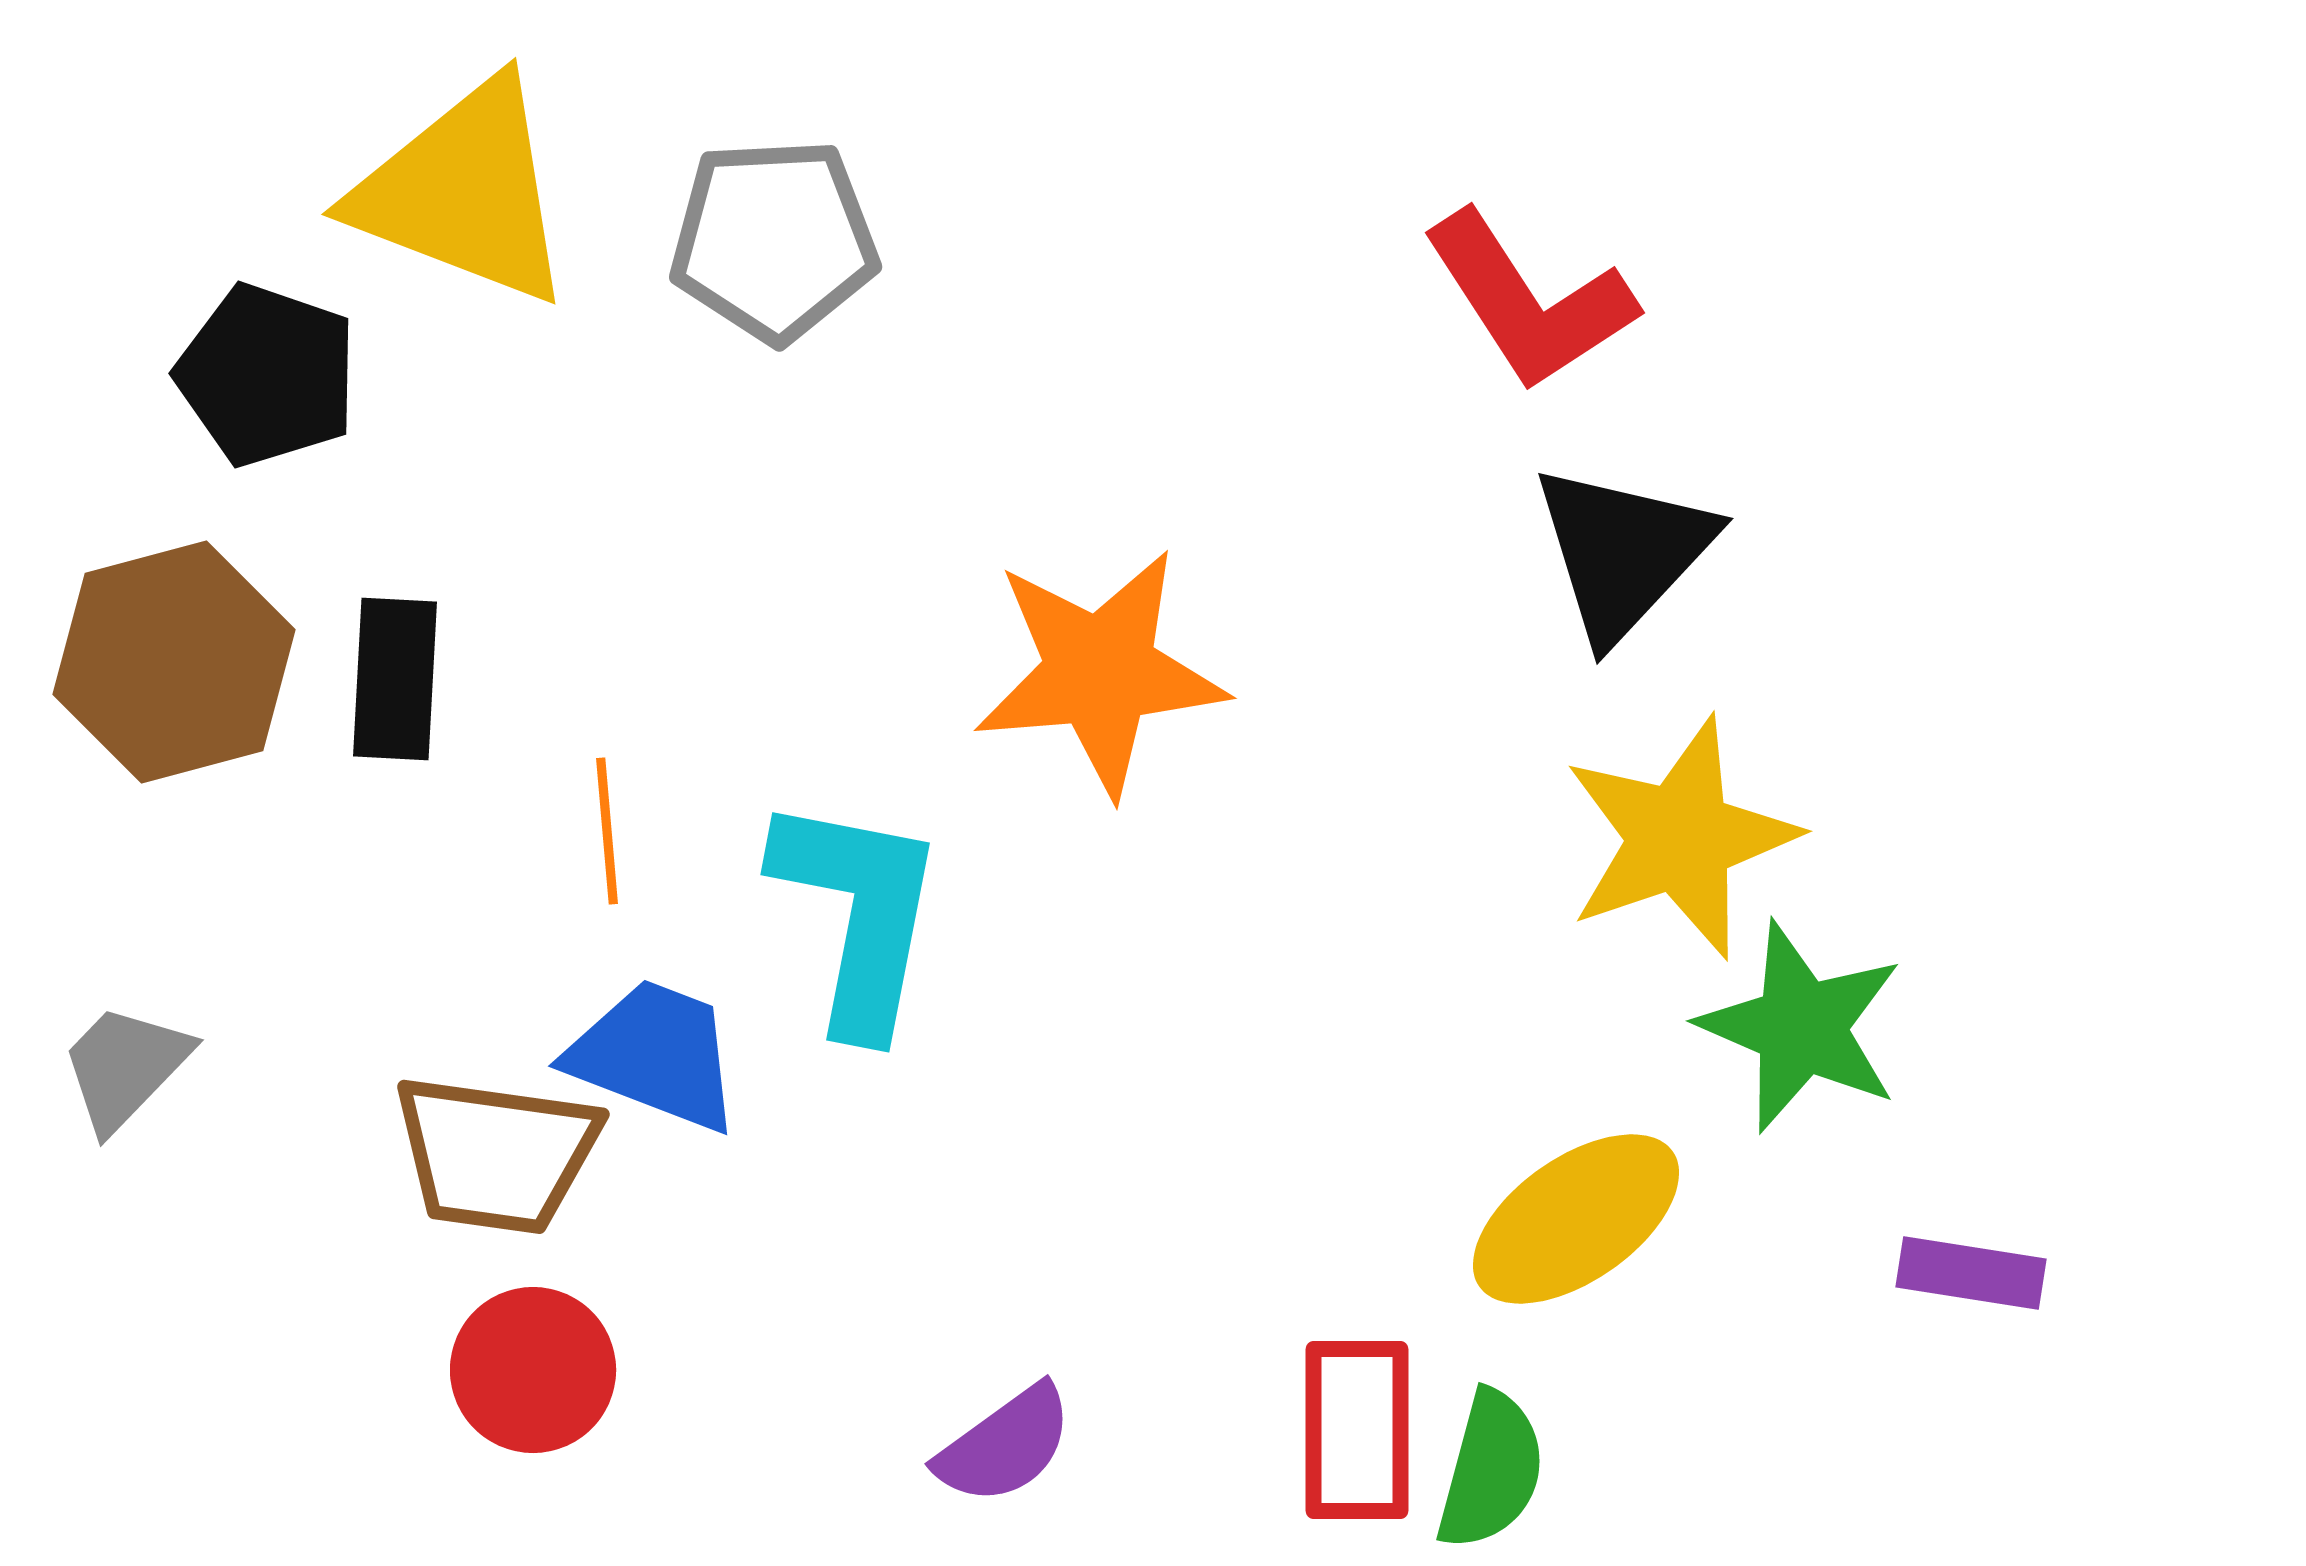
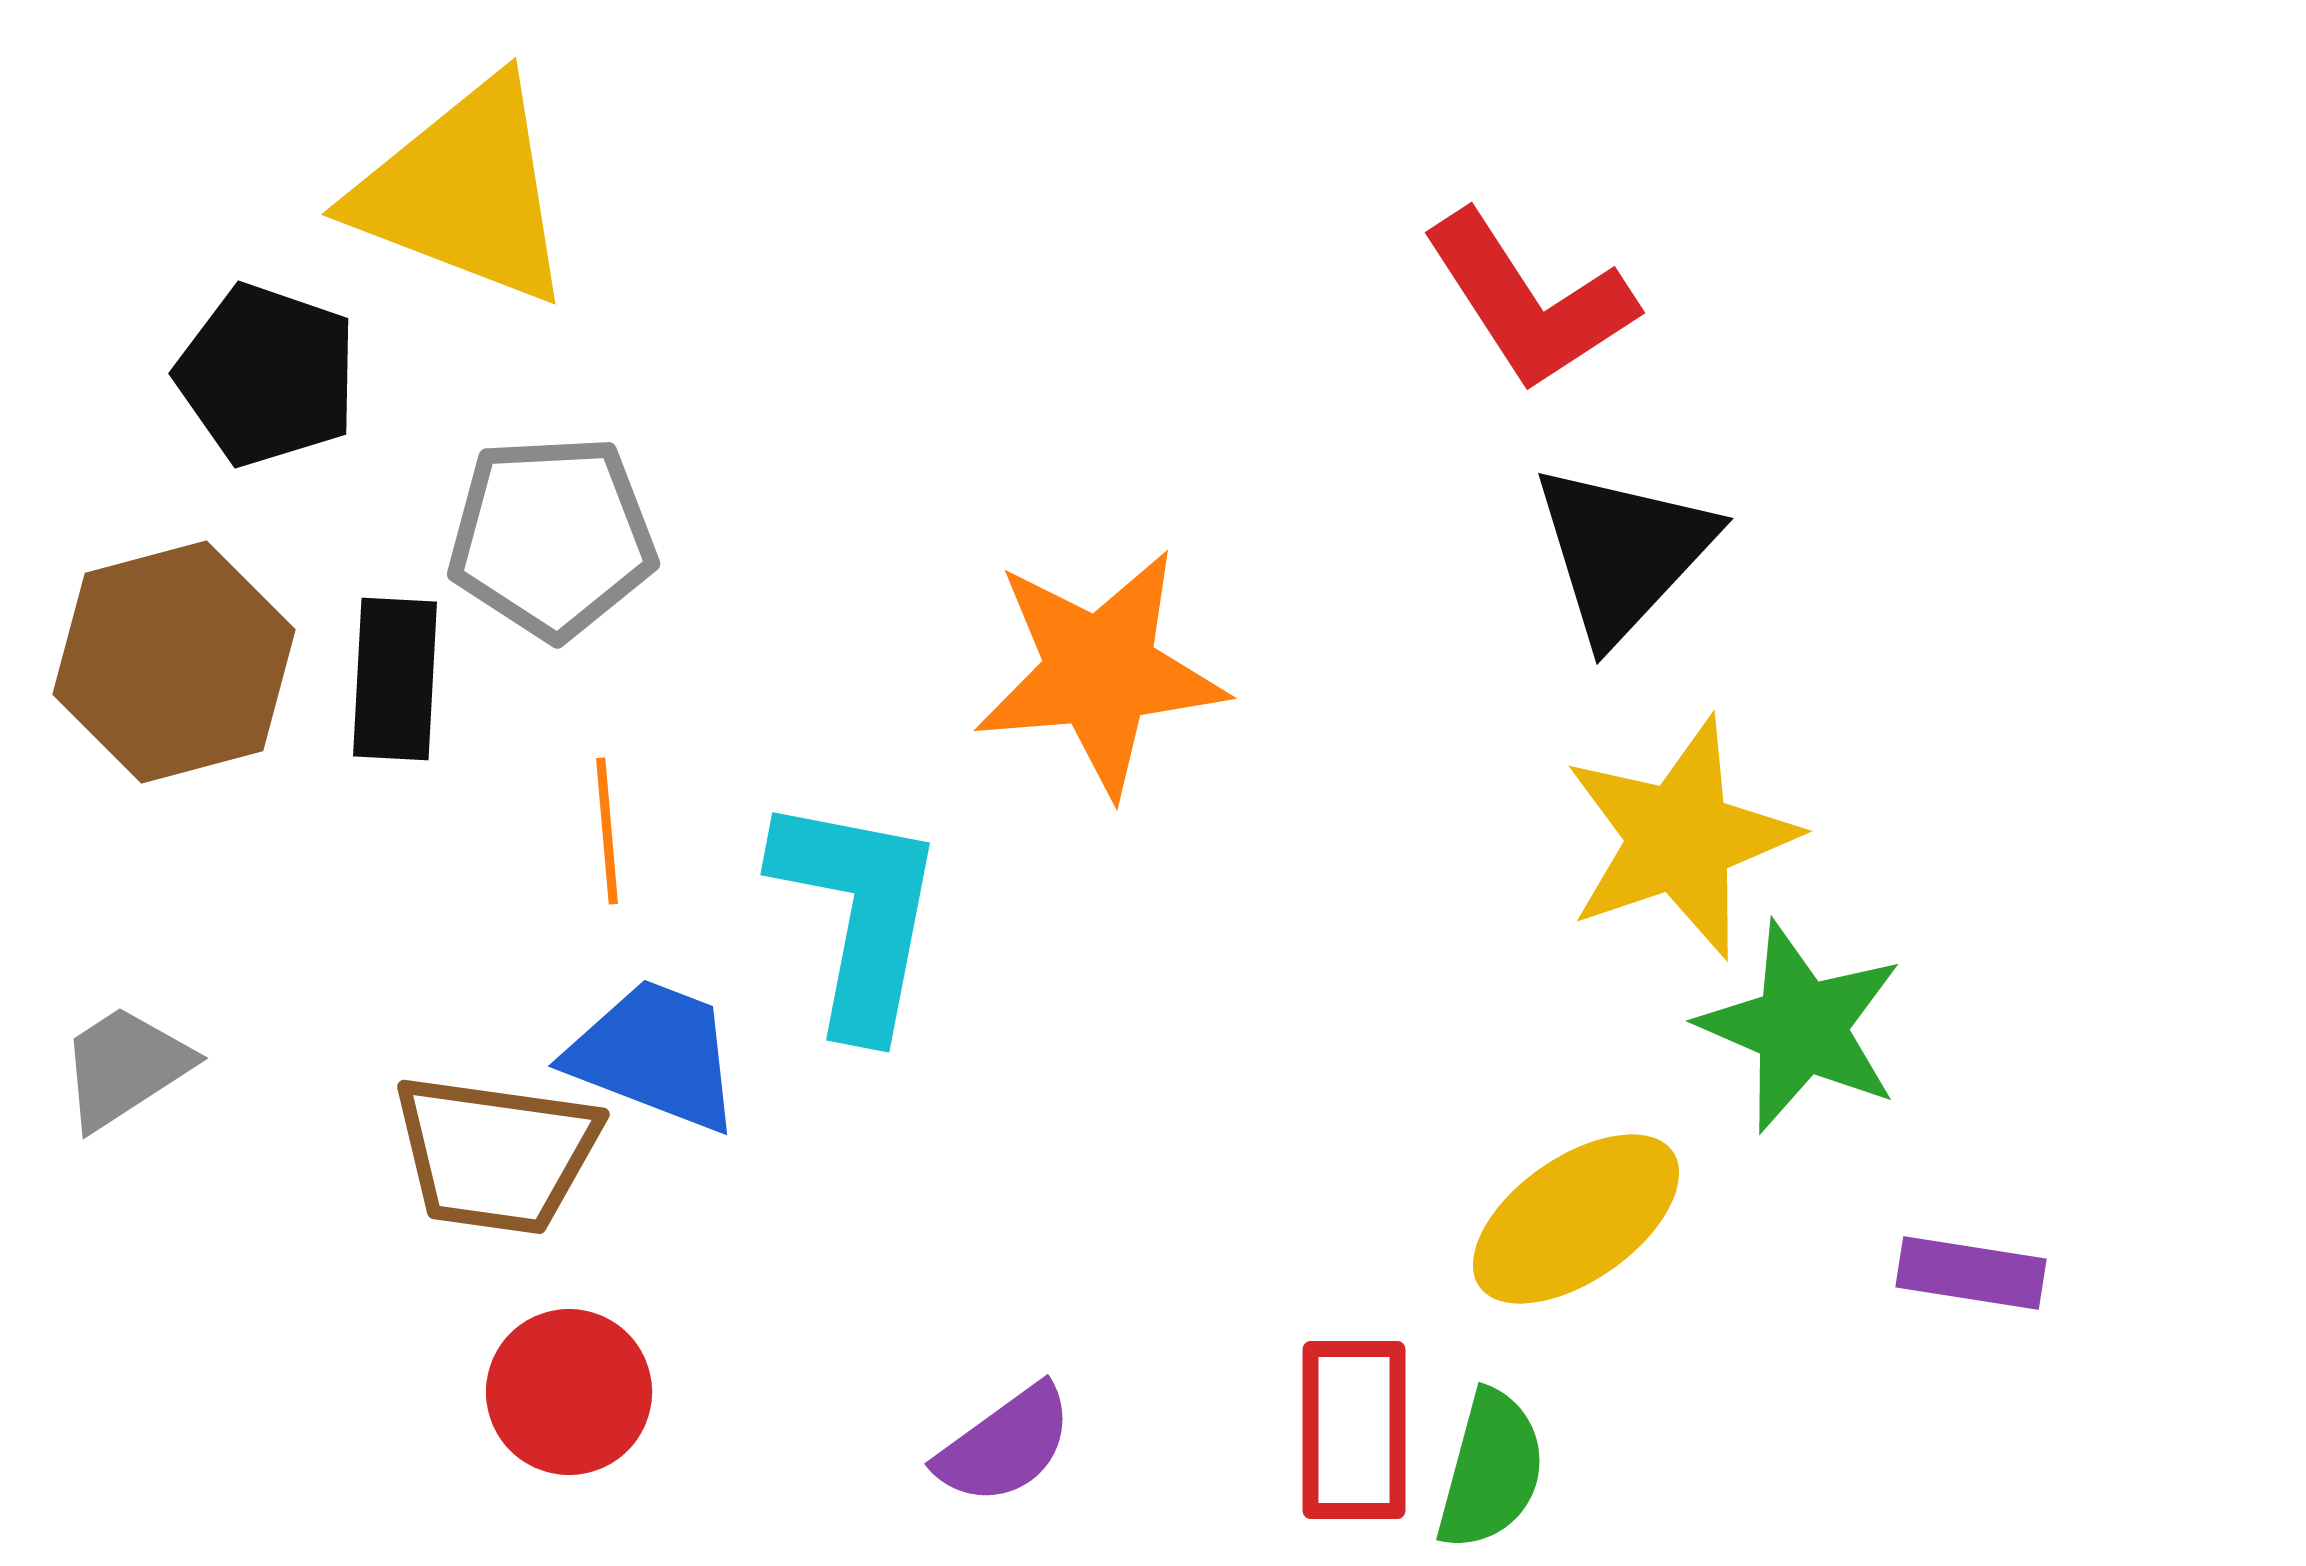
gray pentagon: moved 222 px left, 297 px down
gray trapezoid: rotated 13 degrees clockwise
red circle: moved 36 px right, 22 px down
red rectangle: moved 3 px left
